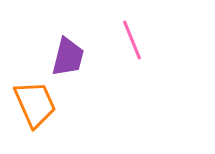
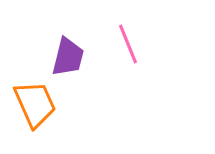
pink line: moved 4 px left, 4 px down
